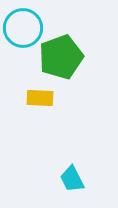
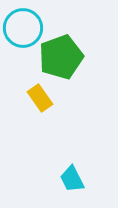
yellow rectangle: rotated 52 degrees clockwise
